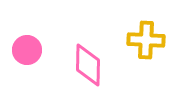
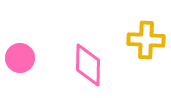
pink circle: moved 7 px left, 8 px down
